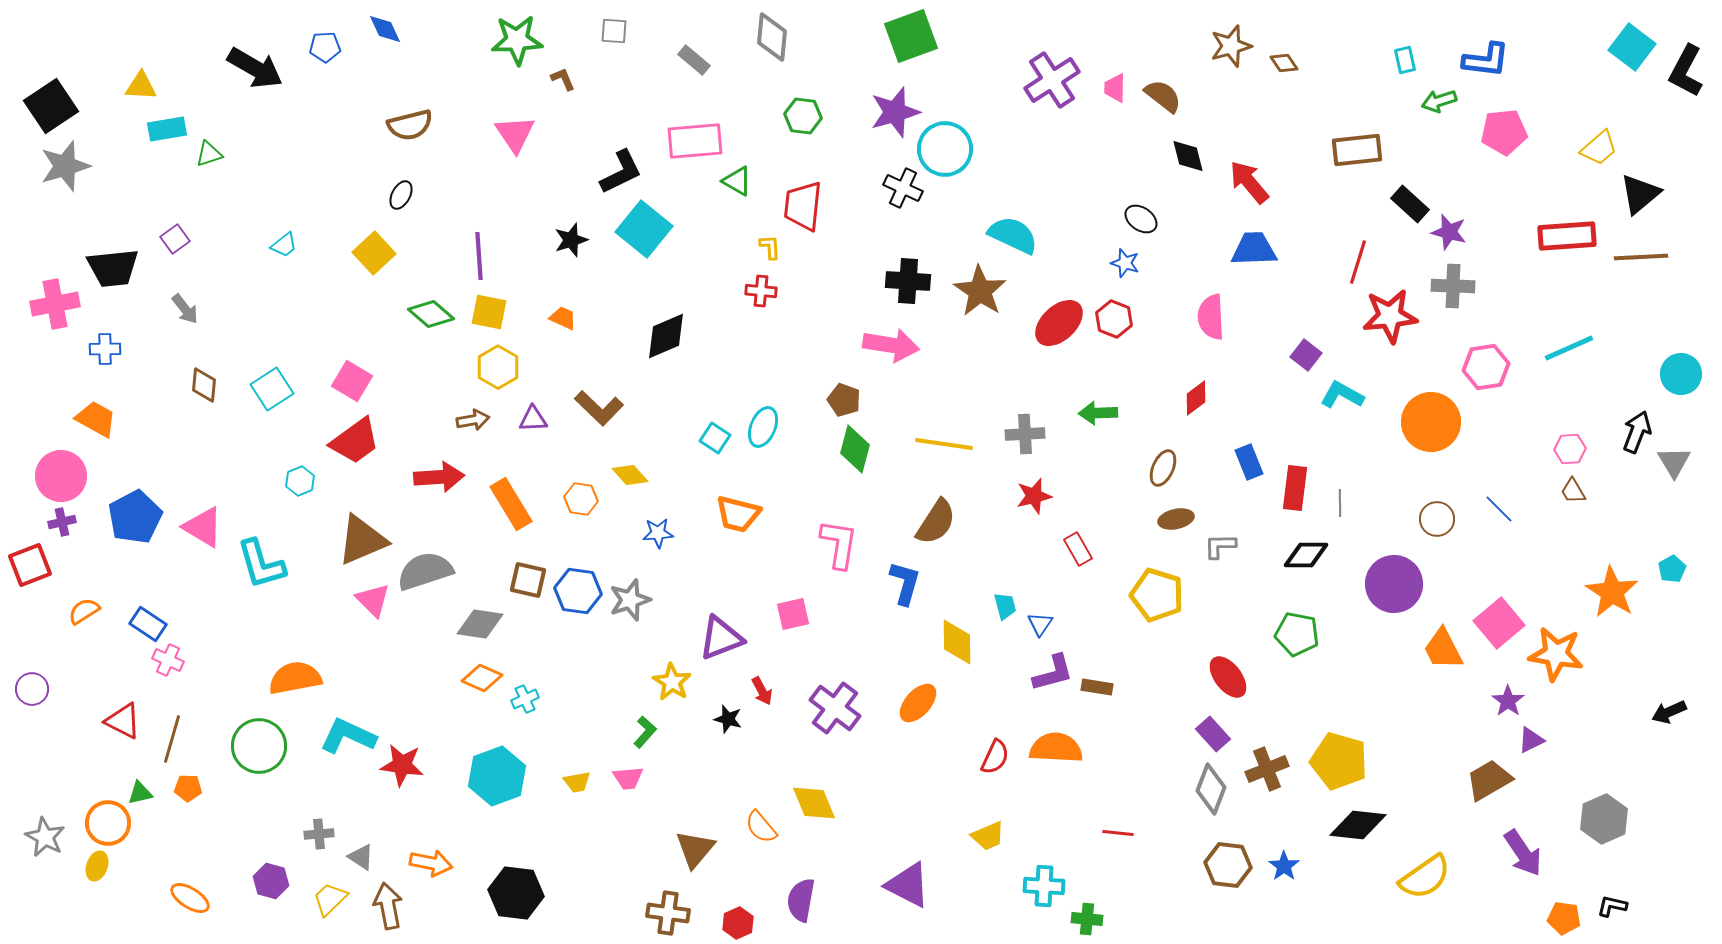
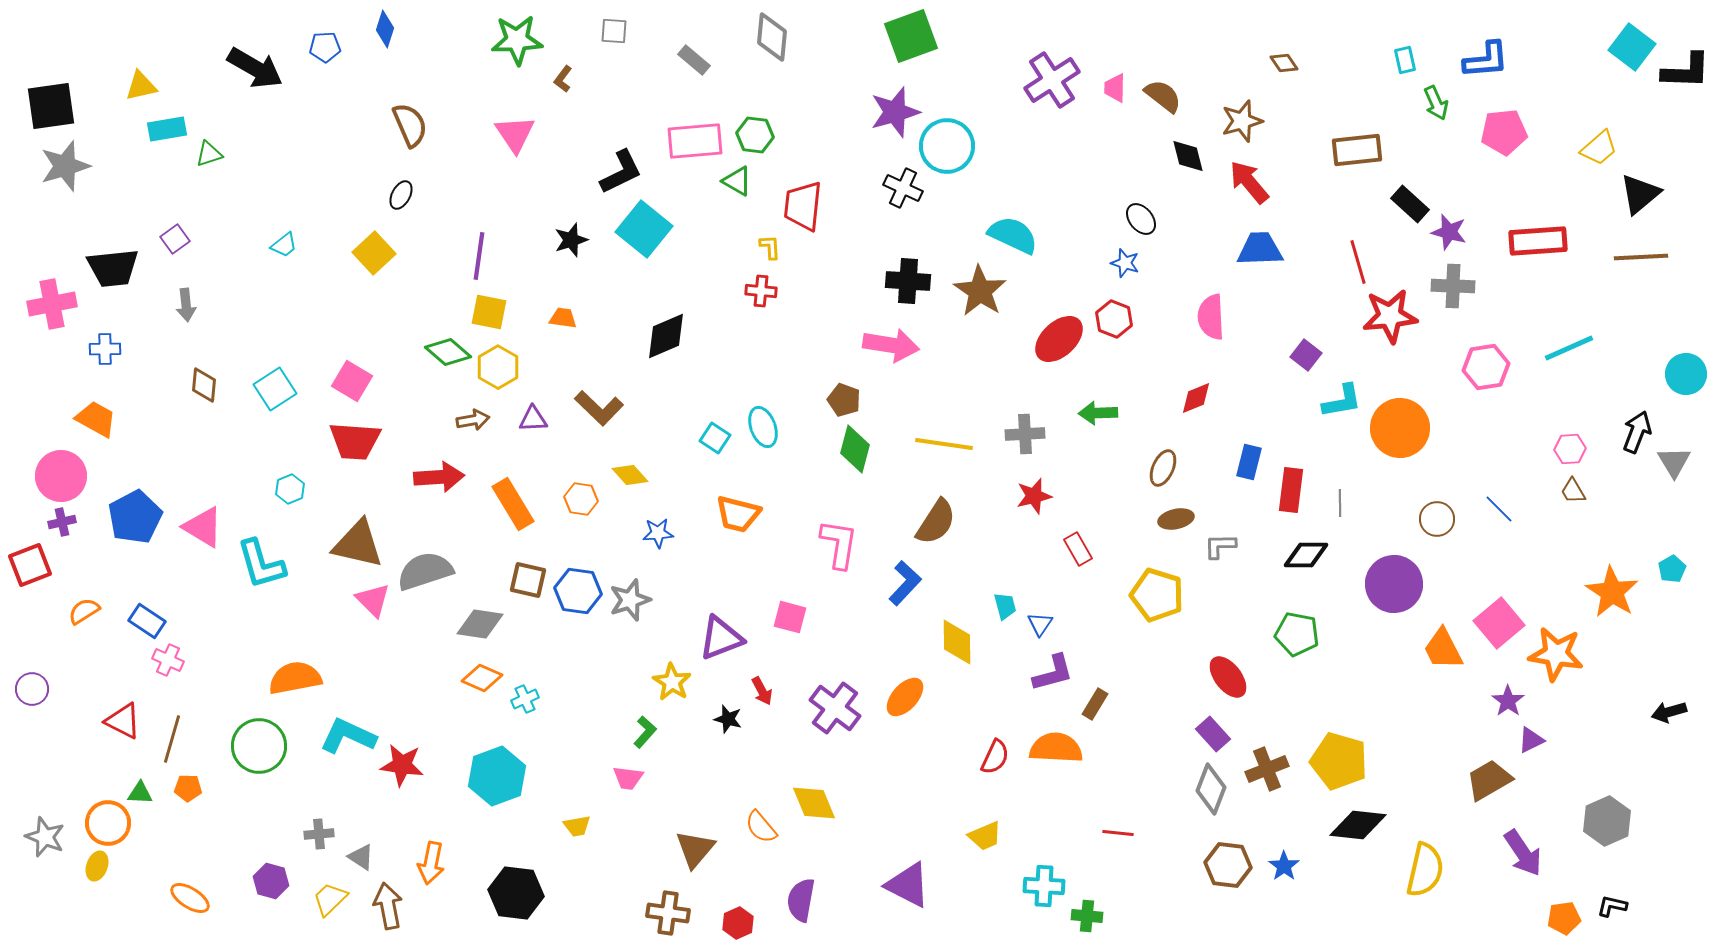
blue diamond at (385, 29): rotated 42 degrees clockwise
brown star at (1231, 46): moved 11 px right, 75 px down
blue L-shape at (1486, 60): rotated 12 degrees counterclockwise
black L-shape at (1686, 71): rotated 116 degrees counterclockwise
brown L-shape at (563, 79): rotated 120 degrees counterclockwise
yellow triangle at (141, 86): rotated 16 degrees counterclockwise
green arrow at (1439, 101): moved 3 px left, 2 px down; rotated 96 degrees counterclockwise
black square at (51, 106): rotated 26 degrees clockwise
green hexagon at (803, 116): moved 48 px left, 19 px down
brown semicircle at (410, 125): rotated 99 degrees counterclockwise
cyan circle at (945, 149): moved 2 px right, 3 px up
black ellipse at (1141, 219): rotated 16 degrees clockwise
red rectangle at (1567, 236): moved 29 px left, 5 px down
blue trapezoid at (1254, 249): moved 6 px right
purple line at (479, 256): rotated 12 degrees clockwise
red line at (1358, 262): rotated 33 degrees counterclockwise
pink cross at (55, 304): moved 3 px left
gray arrow at (185, 309): moved 1 px right, 4 px up; rotated 32 degrees clockwise
green diamond at (431, 314): moved 17 px right, 38 px down
orange trapezoid at (563, 318): rotated 16 degrees counterclockwise
red ellipse at (1059, 323): moved 16 px down
cyan circle at (1681, 374): moved 5 px right
cyan square at (272, 389): moved 3 px right
cyan L-shape at (1342, 395): moved 6 px down; rotated 141 degrees clockwise
red diamond at (1196, 398): rotated 15 degrees clockwise
orange circle at (1431, 422): moved 31 px left, 6 px down
cyan ellipse at (763, 427): rotated 42 degrees counterclockwise
red trapezoid at (355, 441): rotated 40 degrees clockwise
blue rectangle at (1249, 462): rotated 36 degrees clockwise
cyan hexagon at (300, 481): moved 10 px left, 8 px down
red rectangle at (1295, 488): moved 4 px left, 2 px down
orange rectangle at (511, 504): moved 2 px right
brown triangle at (362, 540): moved 4 px left, 4 px down; rotated 36 degrees clockwise
blue L-shape at (905, 583): rotated 27 degrees clockwise
pink square at (793, 614): moved 3 px left, 3 px down; rotated 28 degrees clockwise
blue rectangle at (148, 624): moved 1 px left, 3 px up
brown rectangle at (1097, 687): moved 2 px left, 17 px down; rotated 68 degrees counterclockwise
orange ellipse at (918, 703): moved 13 px left, 6 px up
black arrow at (1669, 712): rotated 8 degrees clockwise
pink trapezoid at (628, 778): rotated 12 degrees clockwise
yellow trapezoid at (577, 782): moved 44 px down
green triangle at (140, 793): rotated 16 degrees clockwise
gray hexagon at (1604, 819): moved 3 px right, 2 px down
yellow trapezoid at (988, 836): moved 3 px left
gray star at (45, 837): rotated 6 degrees counterclockwise
orange arrow at (431, 863): rotated 90 degrees clockwise
yellow semicircle at (1425, 877): moved 7 px up; rotated 42 degrees counterclockwise
orange pentagon at (1564, 918): rotated 16 degrees counterclockwise
green cross at (1087, 919): moved 3 px up
